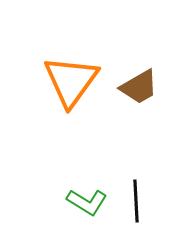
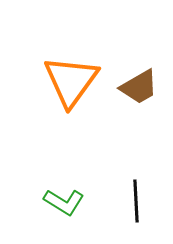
green L-shape: moved 23 px left
